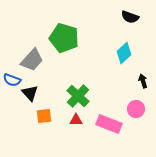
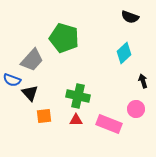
green cross: rotated 30 degrees counterclockwise
